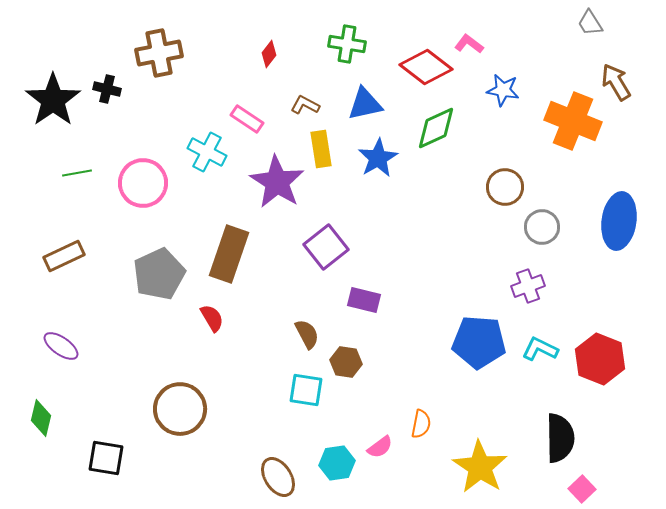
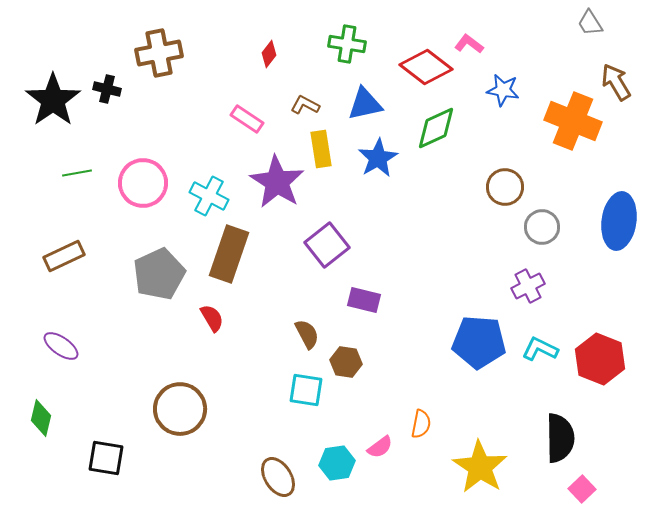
cyan cross at (207, 152): moved 2 px right, 44 px down
purple square at (326, 247): moved 1 px right, 2 px up
purple cross at (528, 286): rotated 8 degrees counterclockwise
